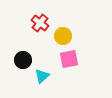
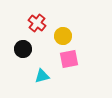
red cross: moved 3 px left
black circle: moved 11 px up
cyan triangle: rotated 28 degrees clockwise
